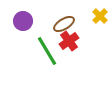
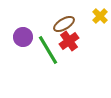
purple circle: moved 16 px down
green line: moved 1 px right, 1 px up
